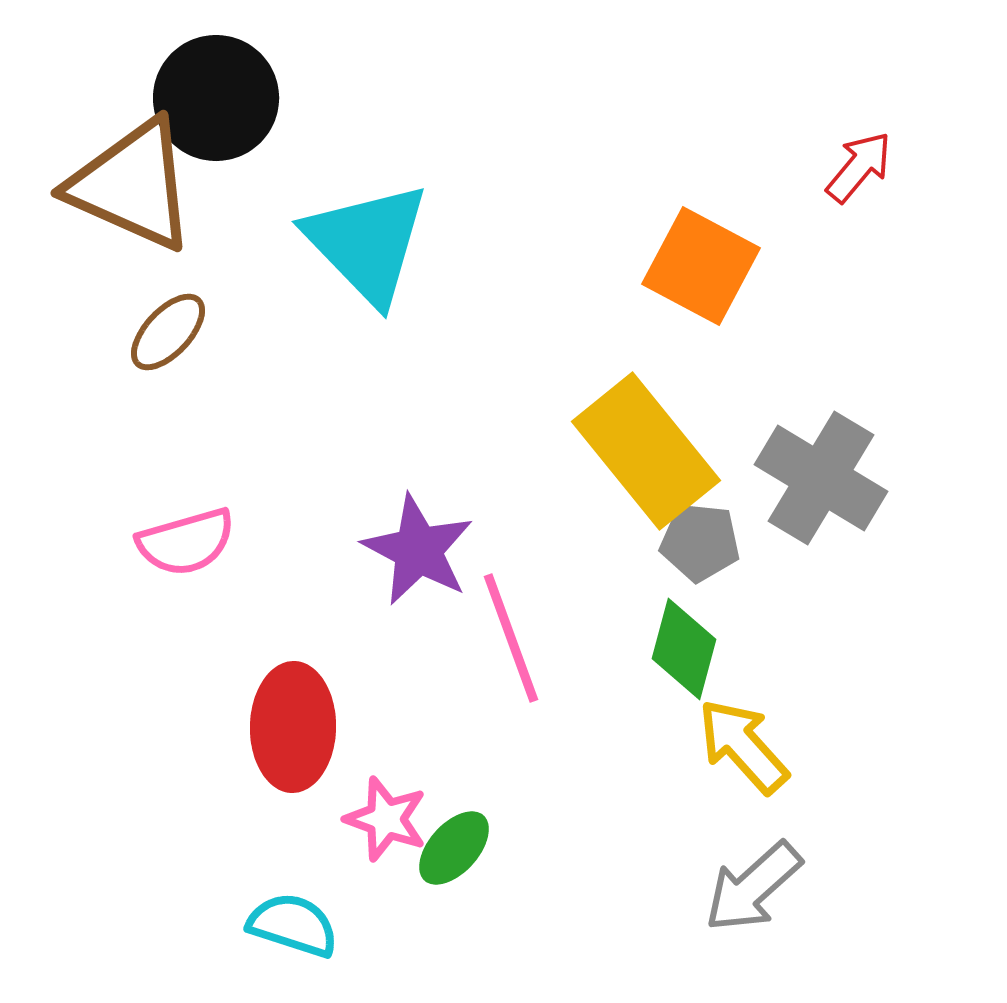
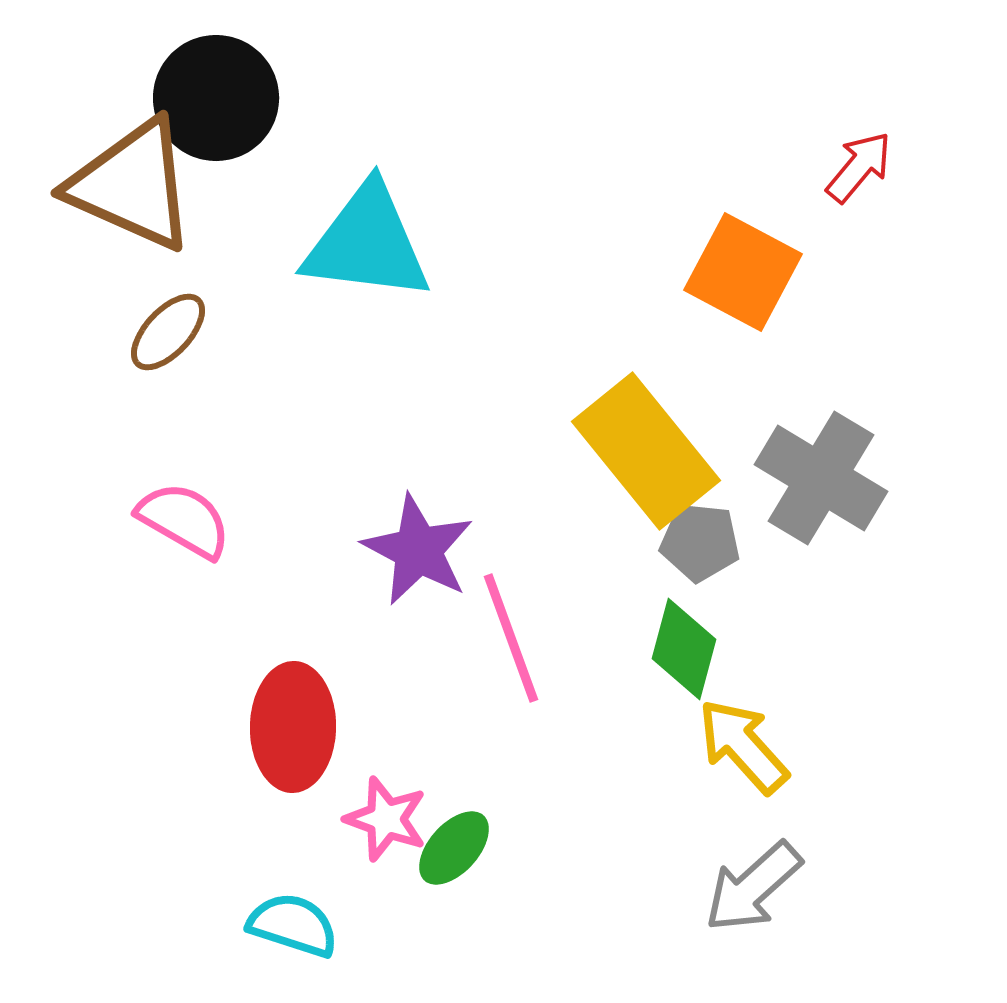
cyan triangle: rotated 39 degrees counterclockwise
orange square: moved 42 px right, 6 px down
pink semicircle: moved 2 px left, 22 px up; rotated 134 degrees counterclockwise
